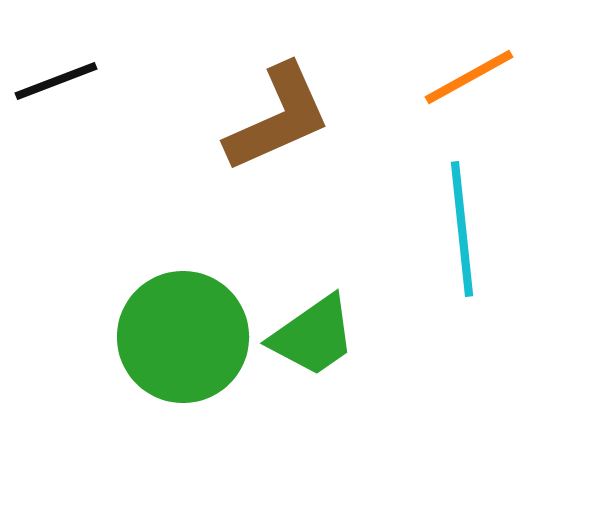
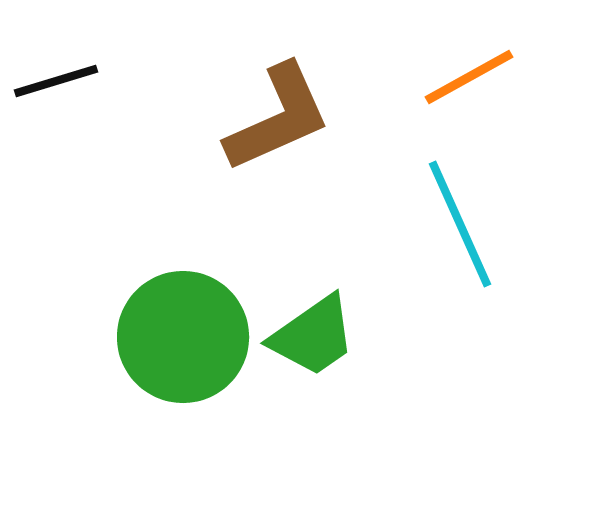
black line: rotated 4 degrees clockwise
cyan line: moved 2 px left, 5 px up; rotated 18 degrees counterclockwise
